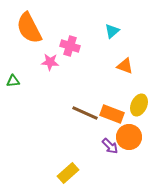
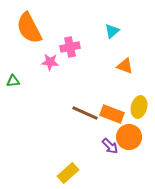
pink cross: moved 1 px down; rotated 30 degrees counterclockwise
yellow ellipse: moved 2 px down; rotated 10 degrees counterclockwise
